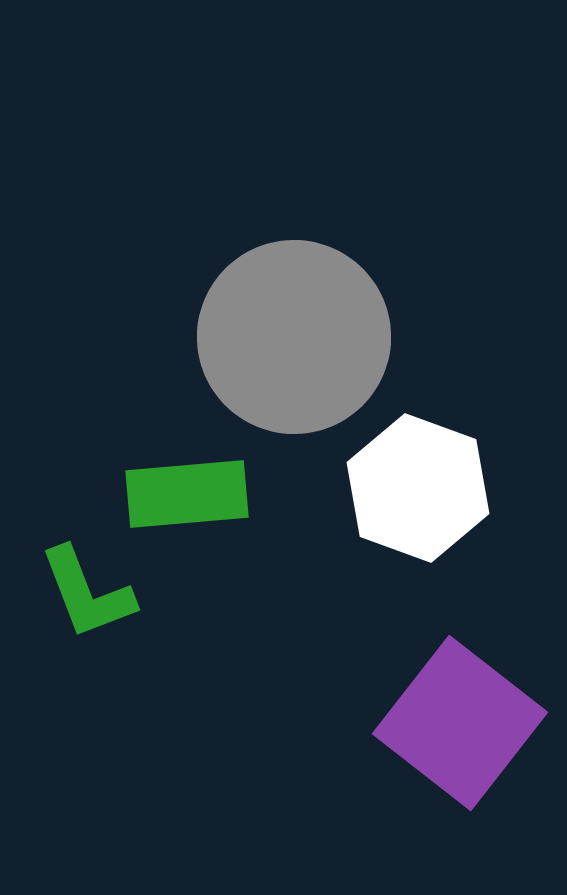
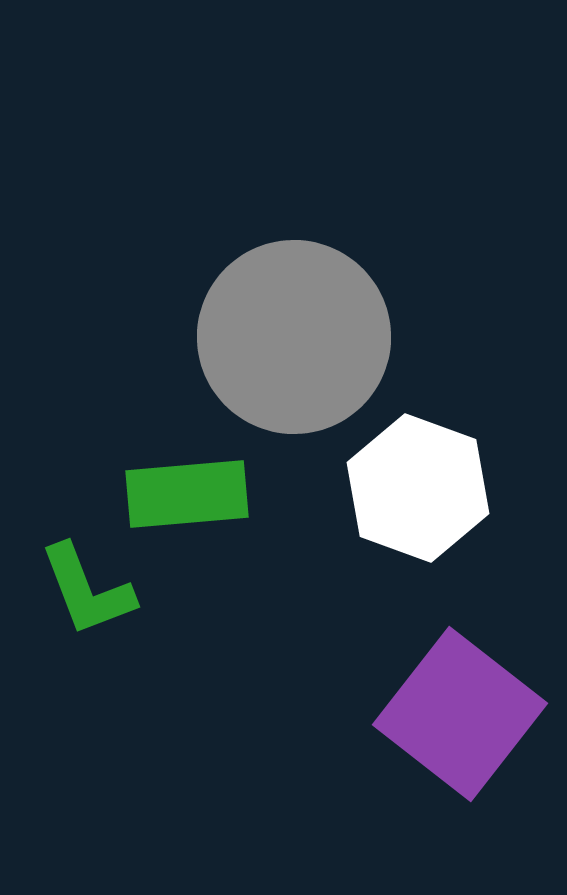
green L-shape: moved 3 px up
purple square: moved 9 px up
